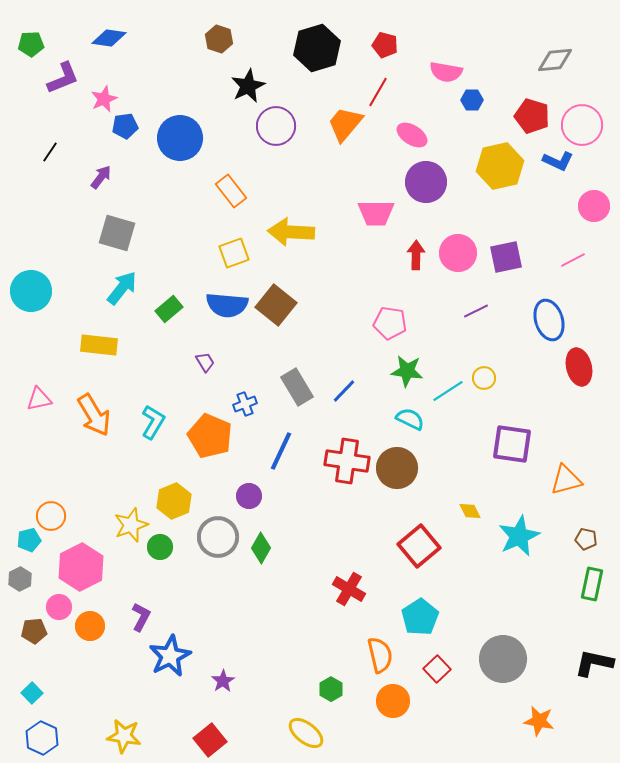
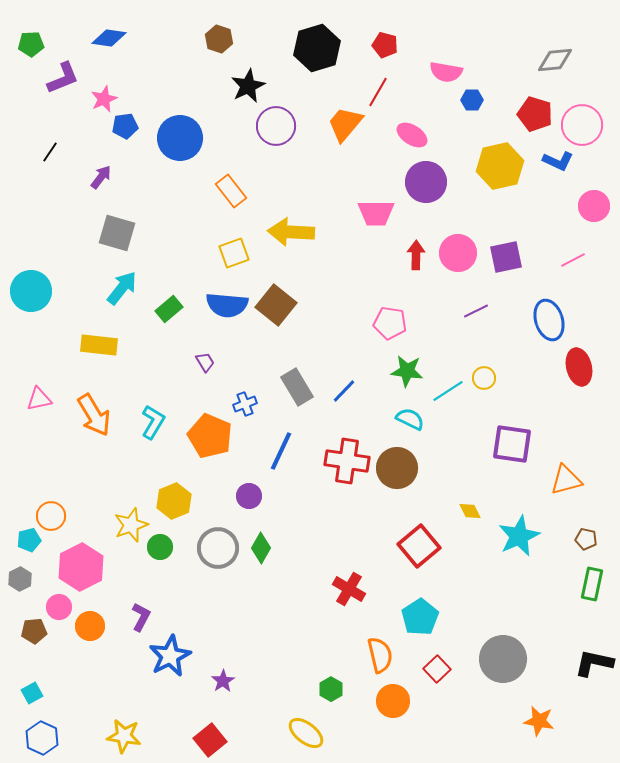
red pentagon at (532, 116): moved 3 px right, 2 px up
gray circle at (218, 537): moved 11 px down
cyan square at (32, 693): rotated 15 degrees clockwise
